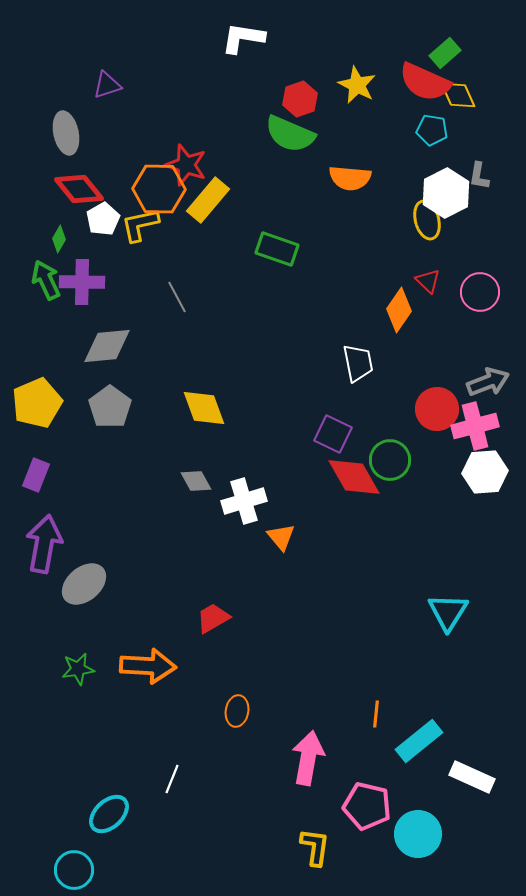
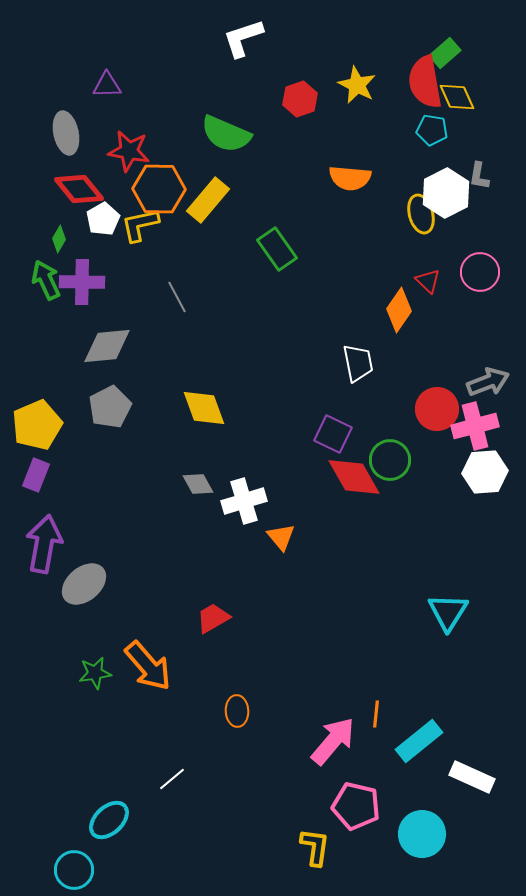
white L-shape at (243, 38): rotated 27 degrees counterclockwise
red semicircle at (425, 82): rotated 56 degrees clockwise
purple triangle at (107, 85): rotated 16 degrees clockwise
yellow diamond at (458, 95): moved 1 px left, 2 px down
green semicircle at (290, 134): moved 64 px left
red star at (186, 165): moved 57 px left, 14 px up; rotated 9 degrees counterclockwise
yellow ellipse at (427, 220): moved 6 px left, 6 px up
green rectangle at (277, 249): rotated 36 degrees clockwise
pink circle at (480, 292): moved 20 px up
yellow pentagon at (37, 403): moved 22 px down
gray pentagon at (110, 407): rotated 9 degrees clockwise
gray diamond at (196, 481): moved 2 px right, 3 px down
orange arrow at (148, 666): rotated 46 degrees clockwise
green star at (78, 669): moved 17 px right, 4 px down
orange ellipse at (237, 711): rotated 12 degrees counterclockwise
pink arrow at (308, 758): moved 25 px right, 17 px up; rotated 30 degrees clockwise
white line at (172, 779): rotated 28 degrees clockwise
pink pentagon at (367, 806): moved 11 px left
cyan ellipse at (109, 814): moved 6 px down
cyan circle at (418, 834): moved 4 px right
